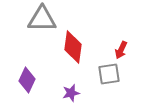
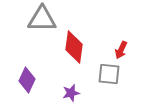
red diamond: moved 1 px right
gray square: rotated 15 degrees clockwise
